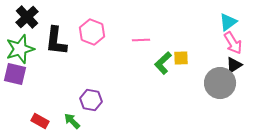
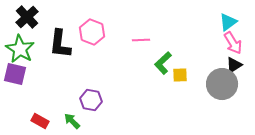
black L-shape: moved 4 px right, 3 px down
green star: rotated 24 degrees counterclockwise
yellow square: moved 1 px left, 17 px down
gray circle: moved 2 px right, 1 px down
